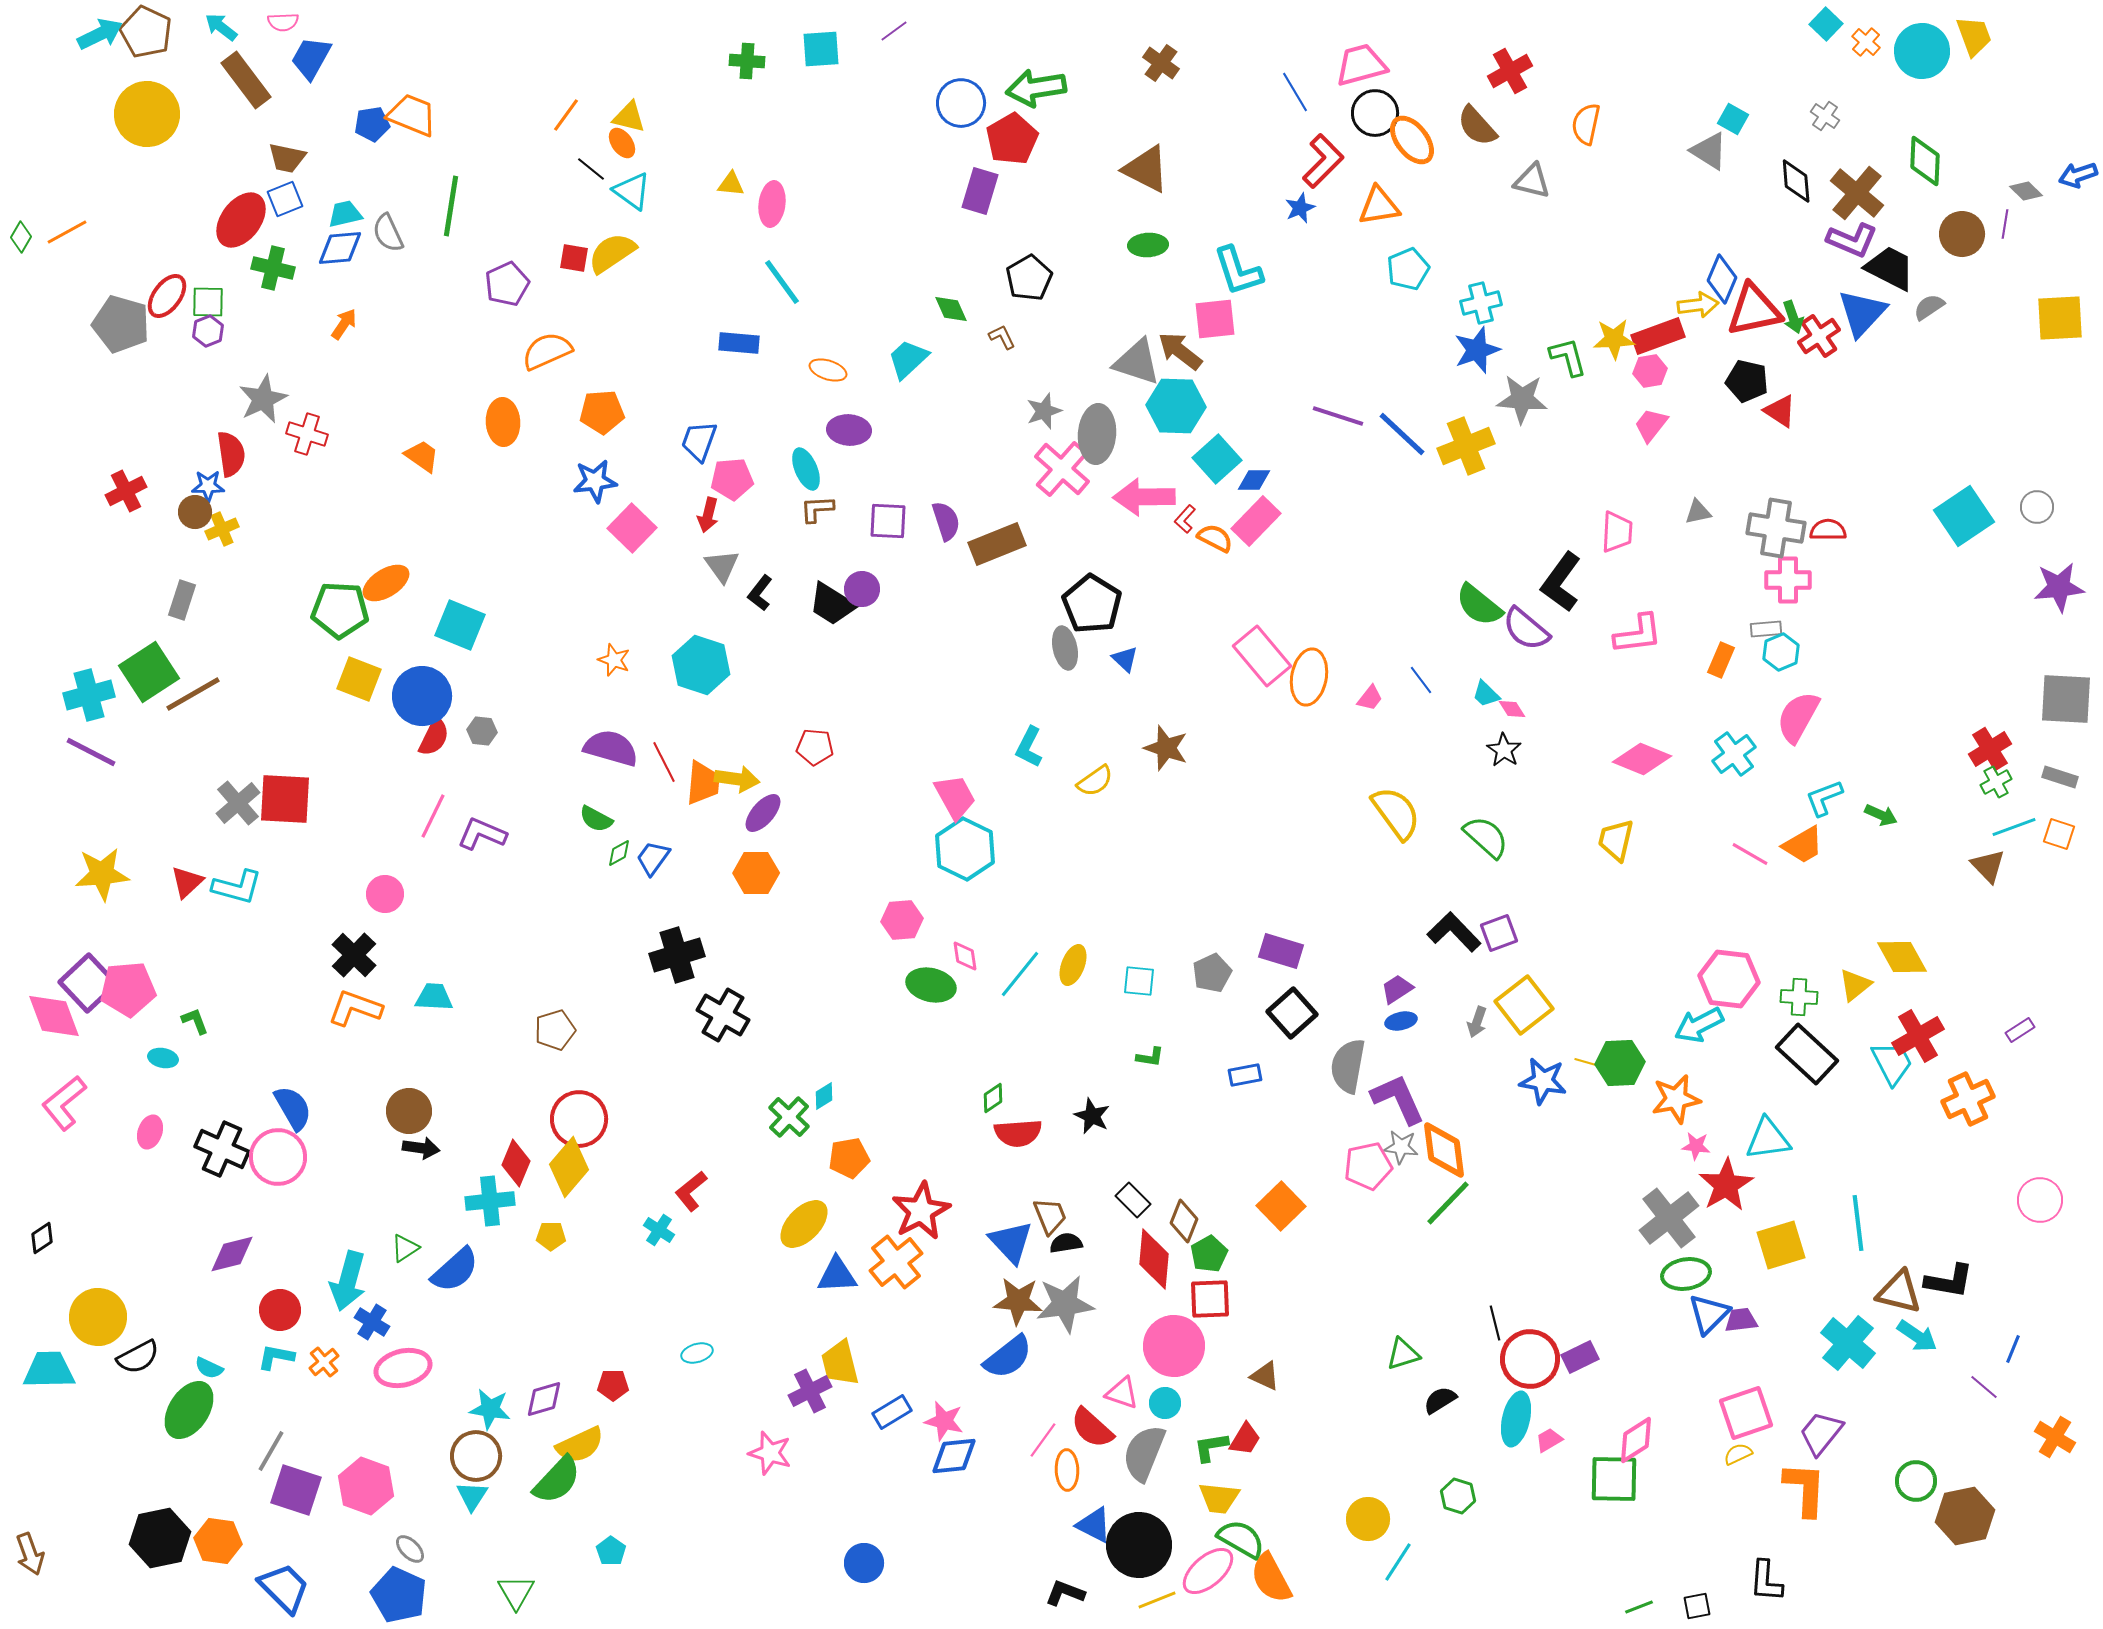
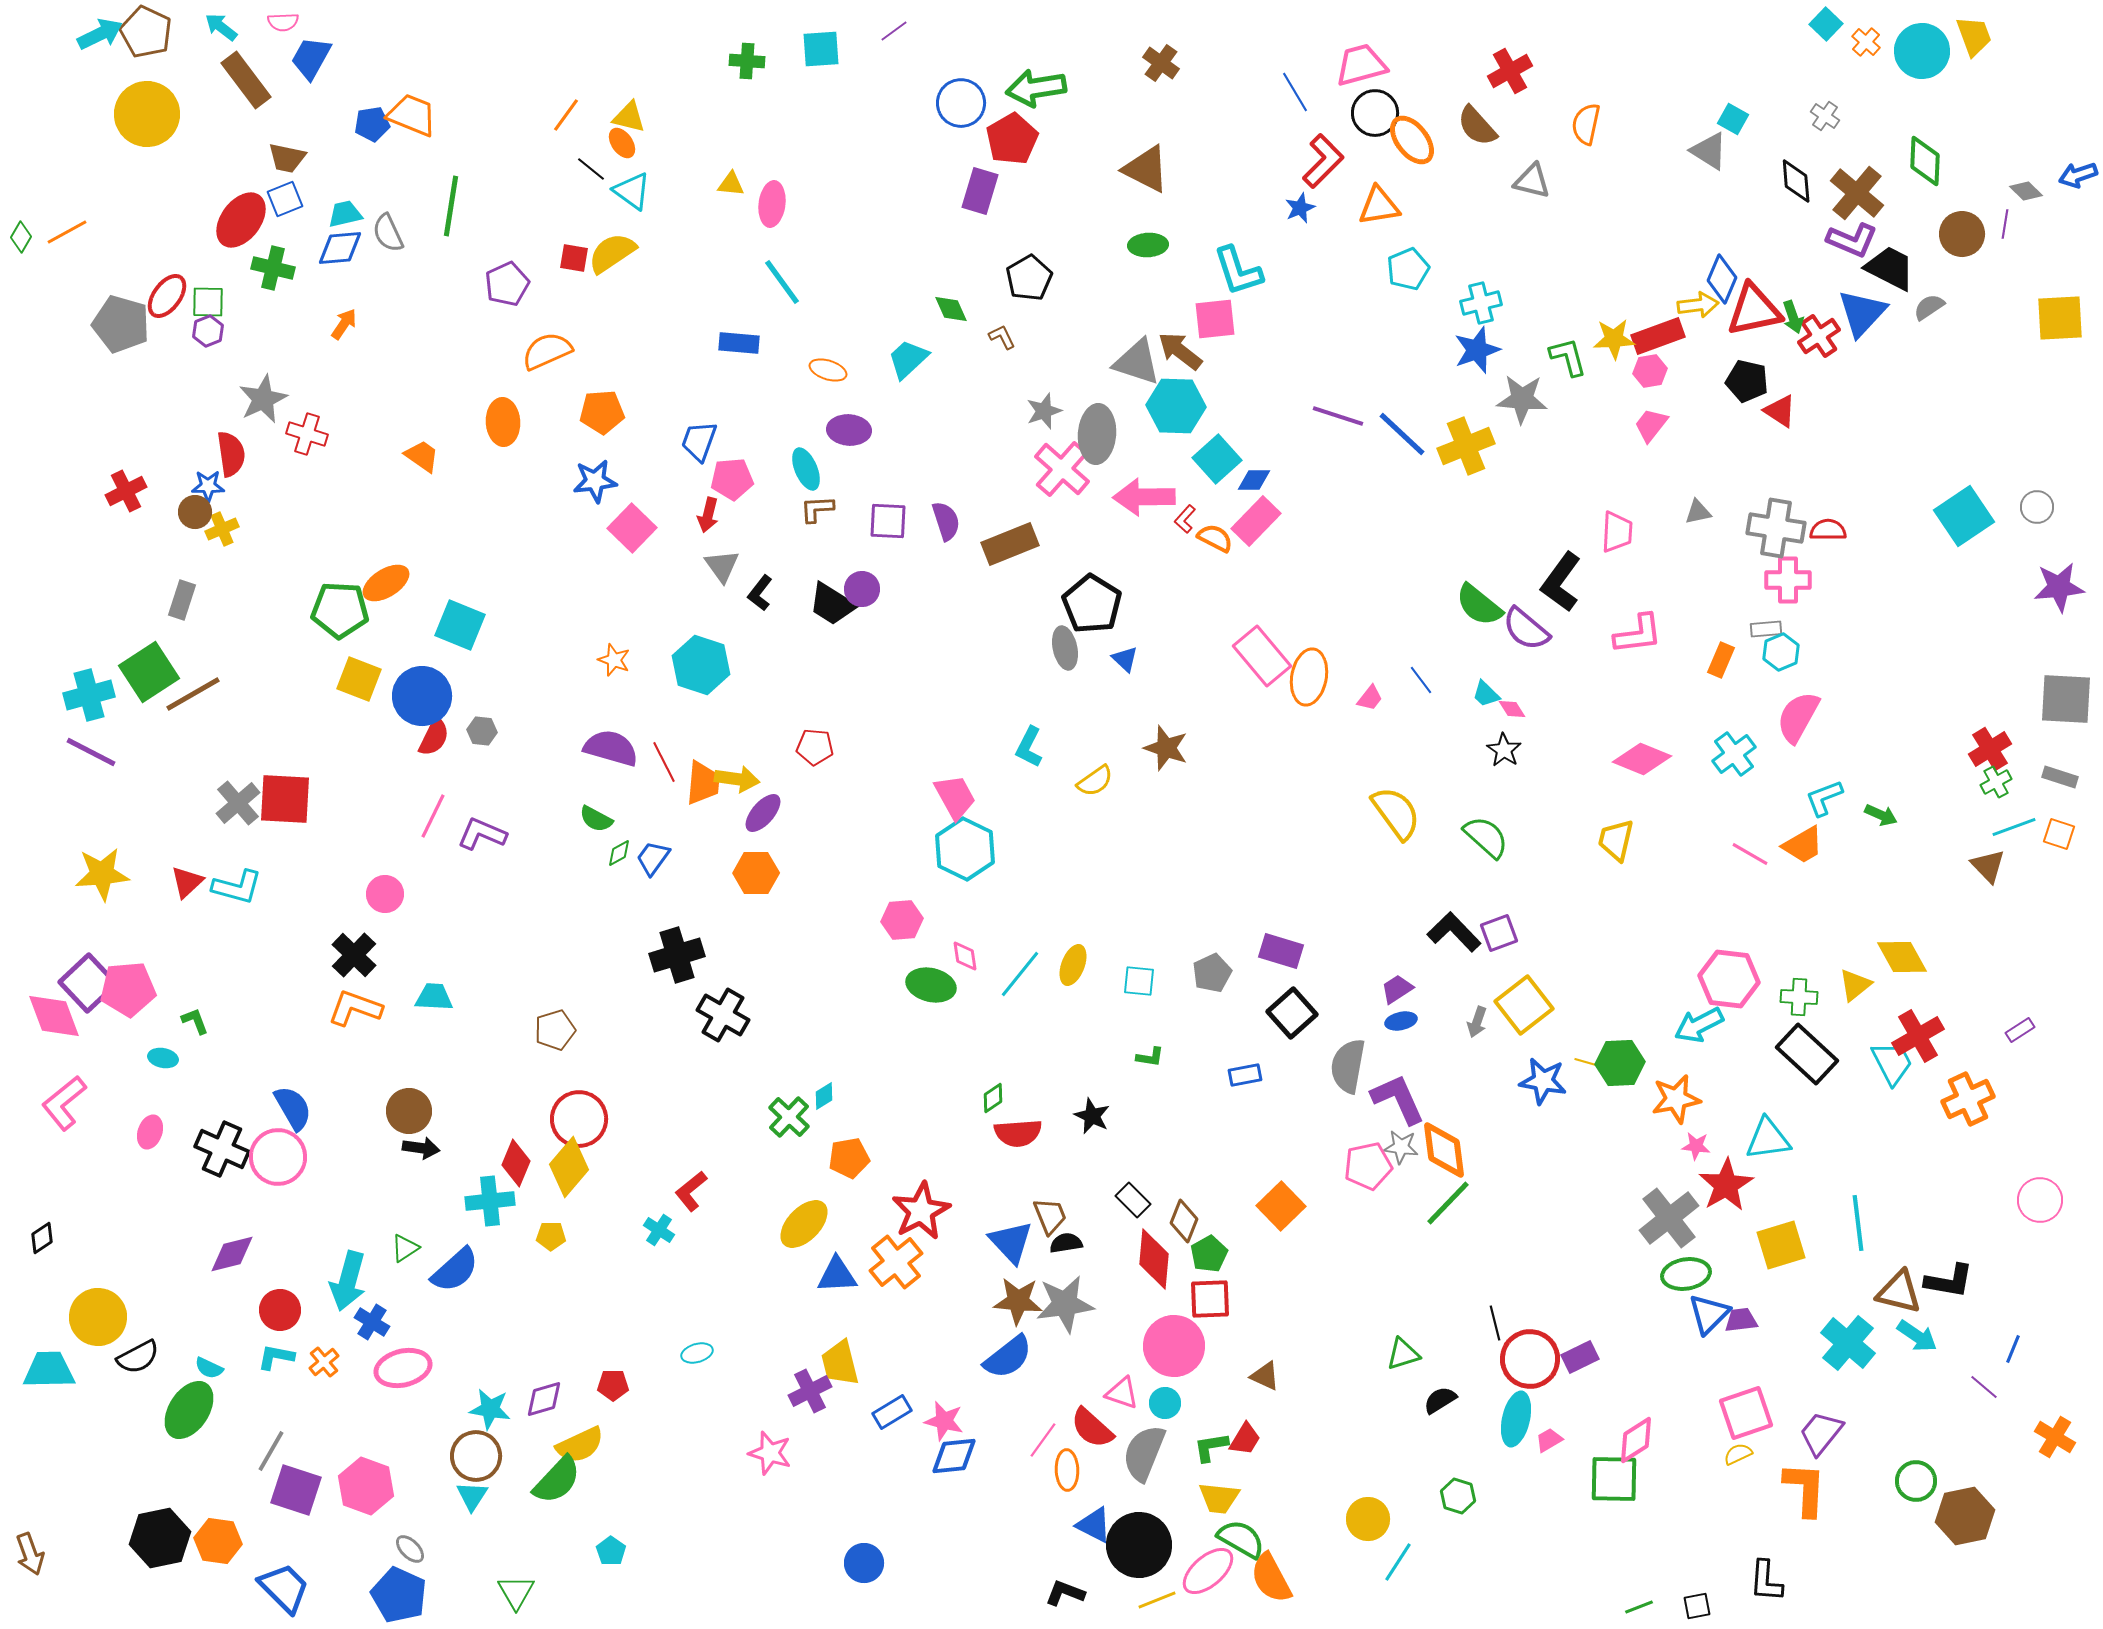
brown rectangle at (997, 544): moved 13 px right
